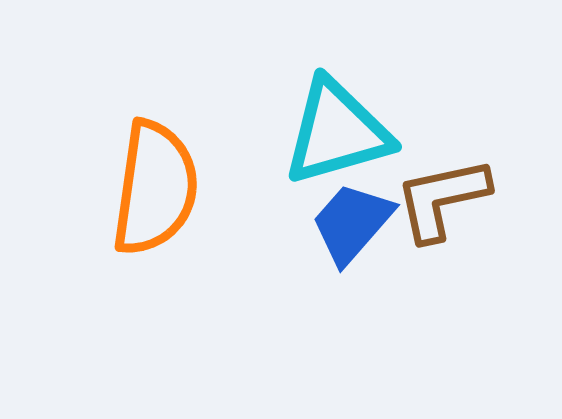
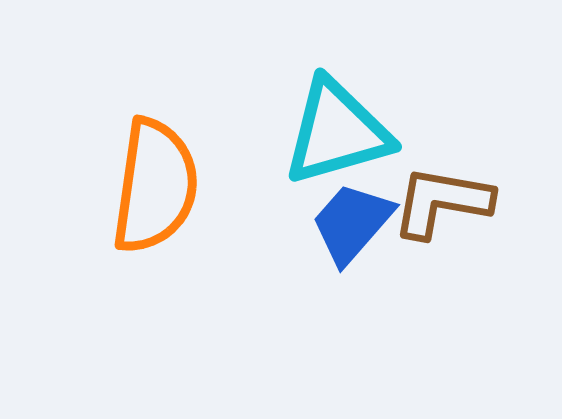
orange semicircle: moved 2 px up
brown L-shape: moved 3 px down; rotated 22 degrees clockwise
